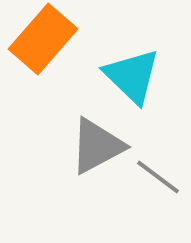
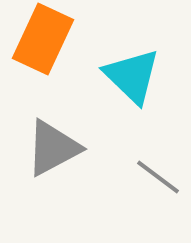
orange rectangle: rotated 16 degrees counterclockwise
gray triangle: moved 44 px left, 2 px down
